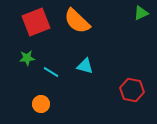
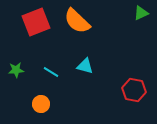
green star: moved 11 px left, 12 px down
red hexagon: moved 2 px right
